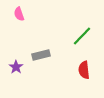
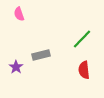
green line: moved 3 px down
